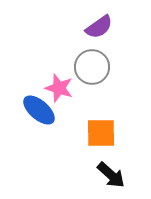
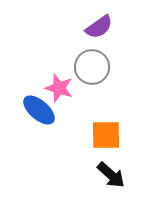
orange square: moved 5 px right, 2 px down
